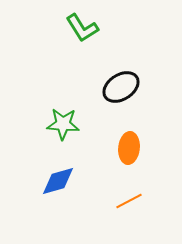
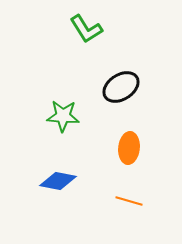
green L-shape: moved 4 px right, 1 px down
green star: moved 8 px up
blue diamond: rotated 27 degrees clockwise
orange line: rotated 44 degrees clockwise
